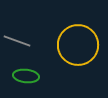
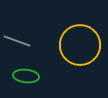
yellow circle: moved 2 px right
